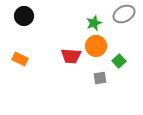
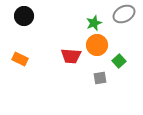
orange circle: moved 1 px right, 1 px up
